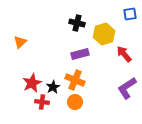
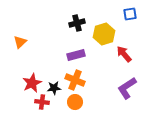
black cross: rotated 28 degrees counterclockwise
purple rectangle: moved 4 px left, 1 px down
black star: moved 1 px right, 1 px down; rotated 24 degrees clockwise
